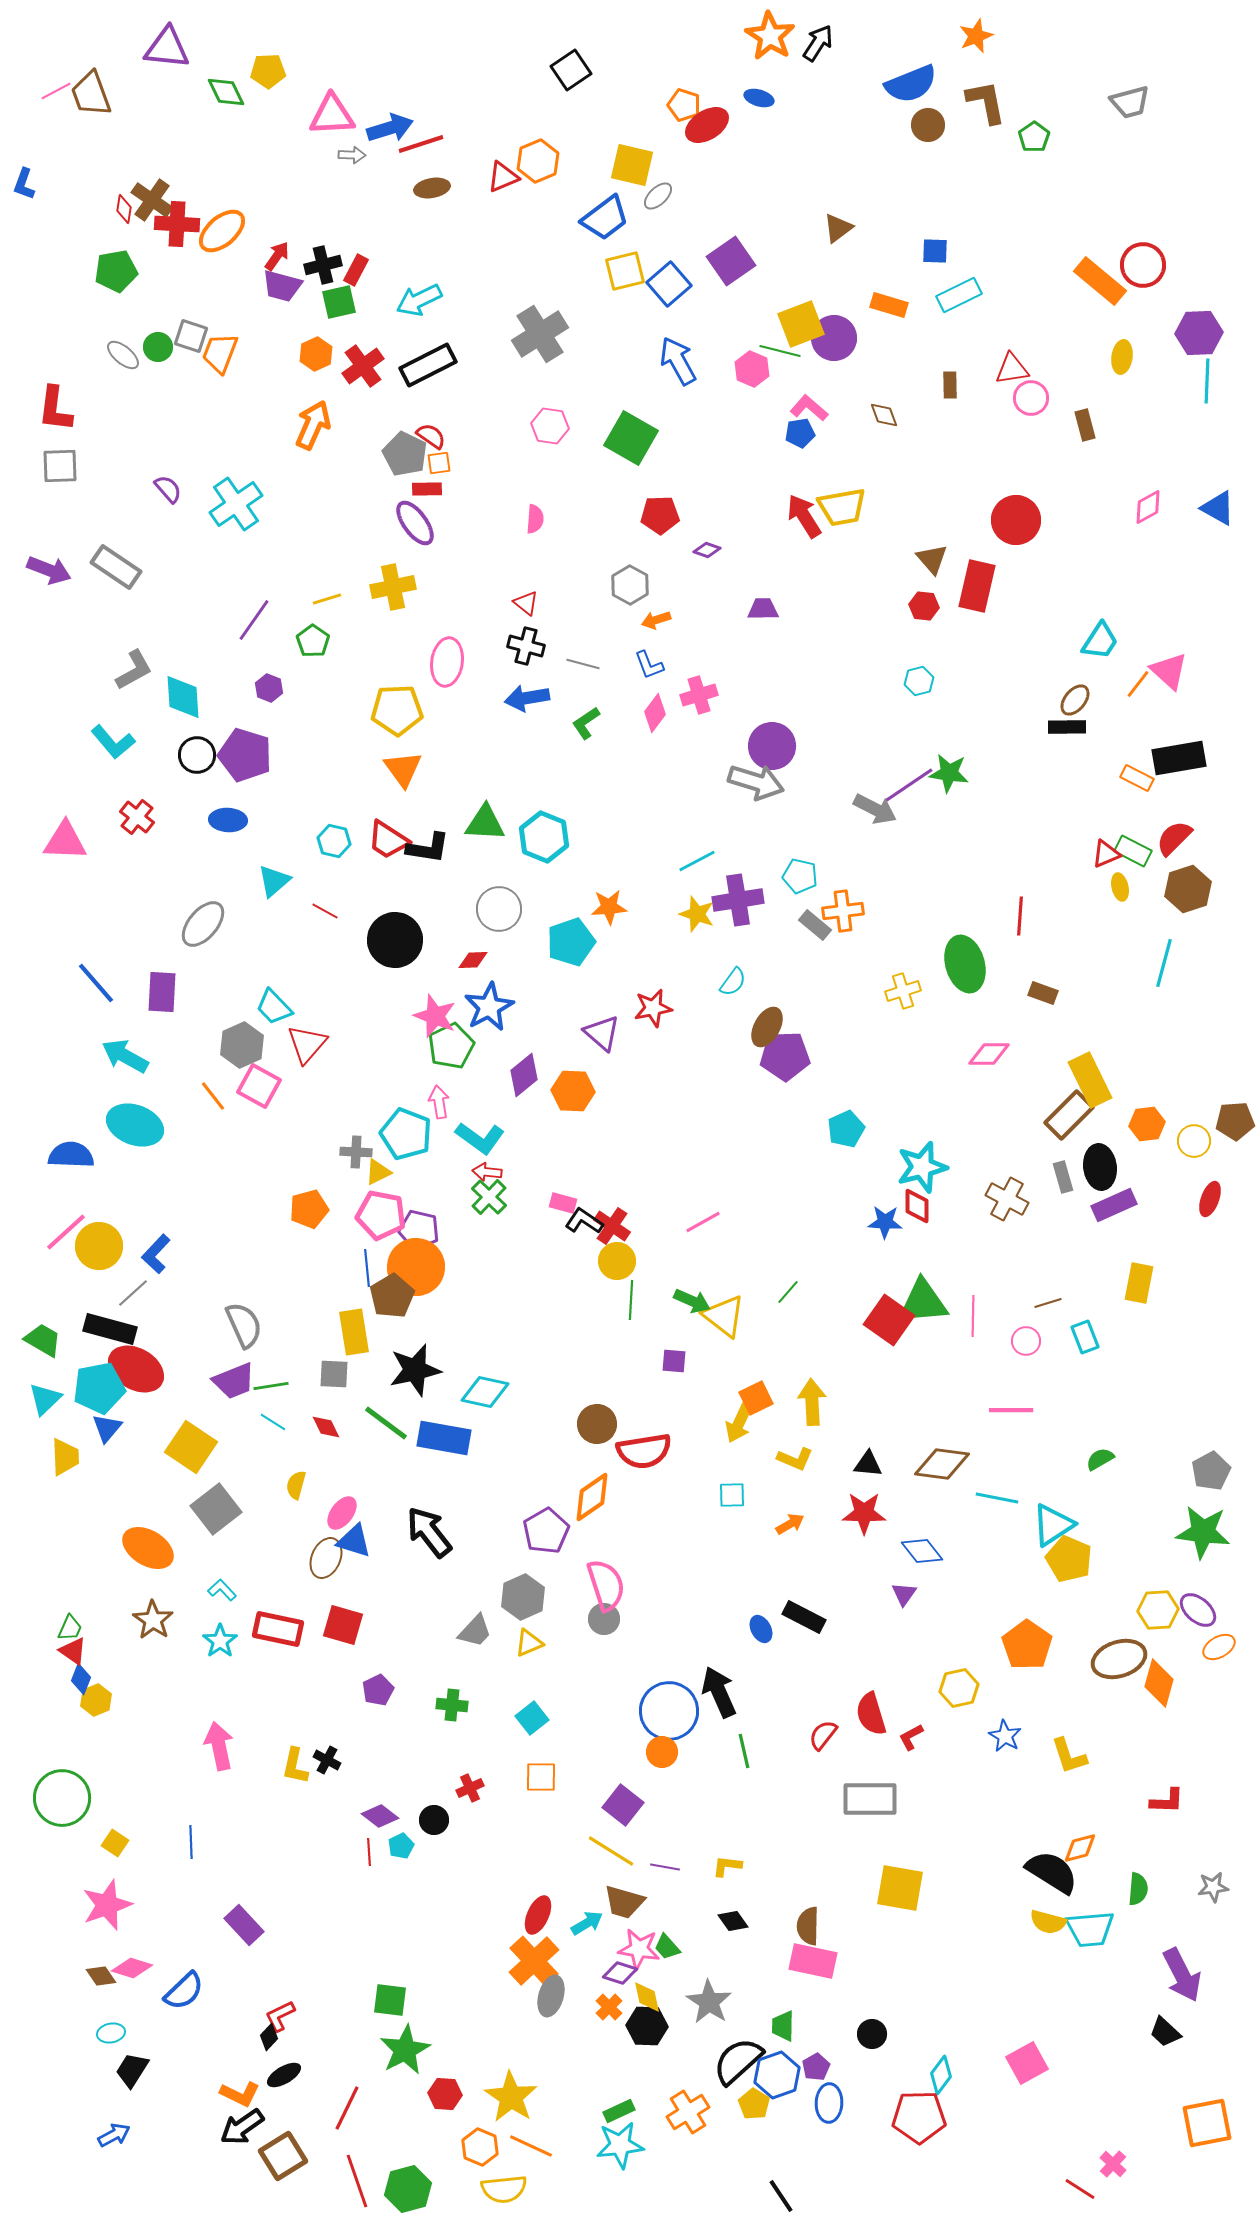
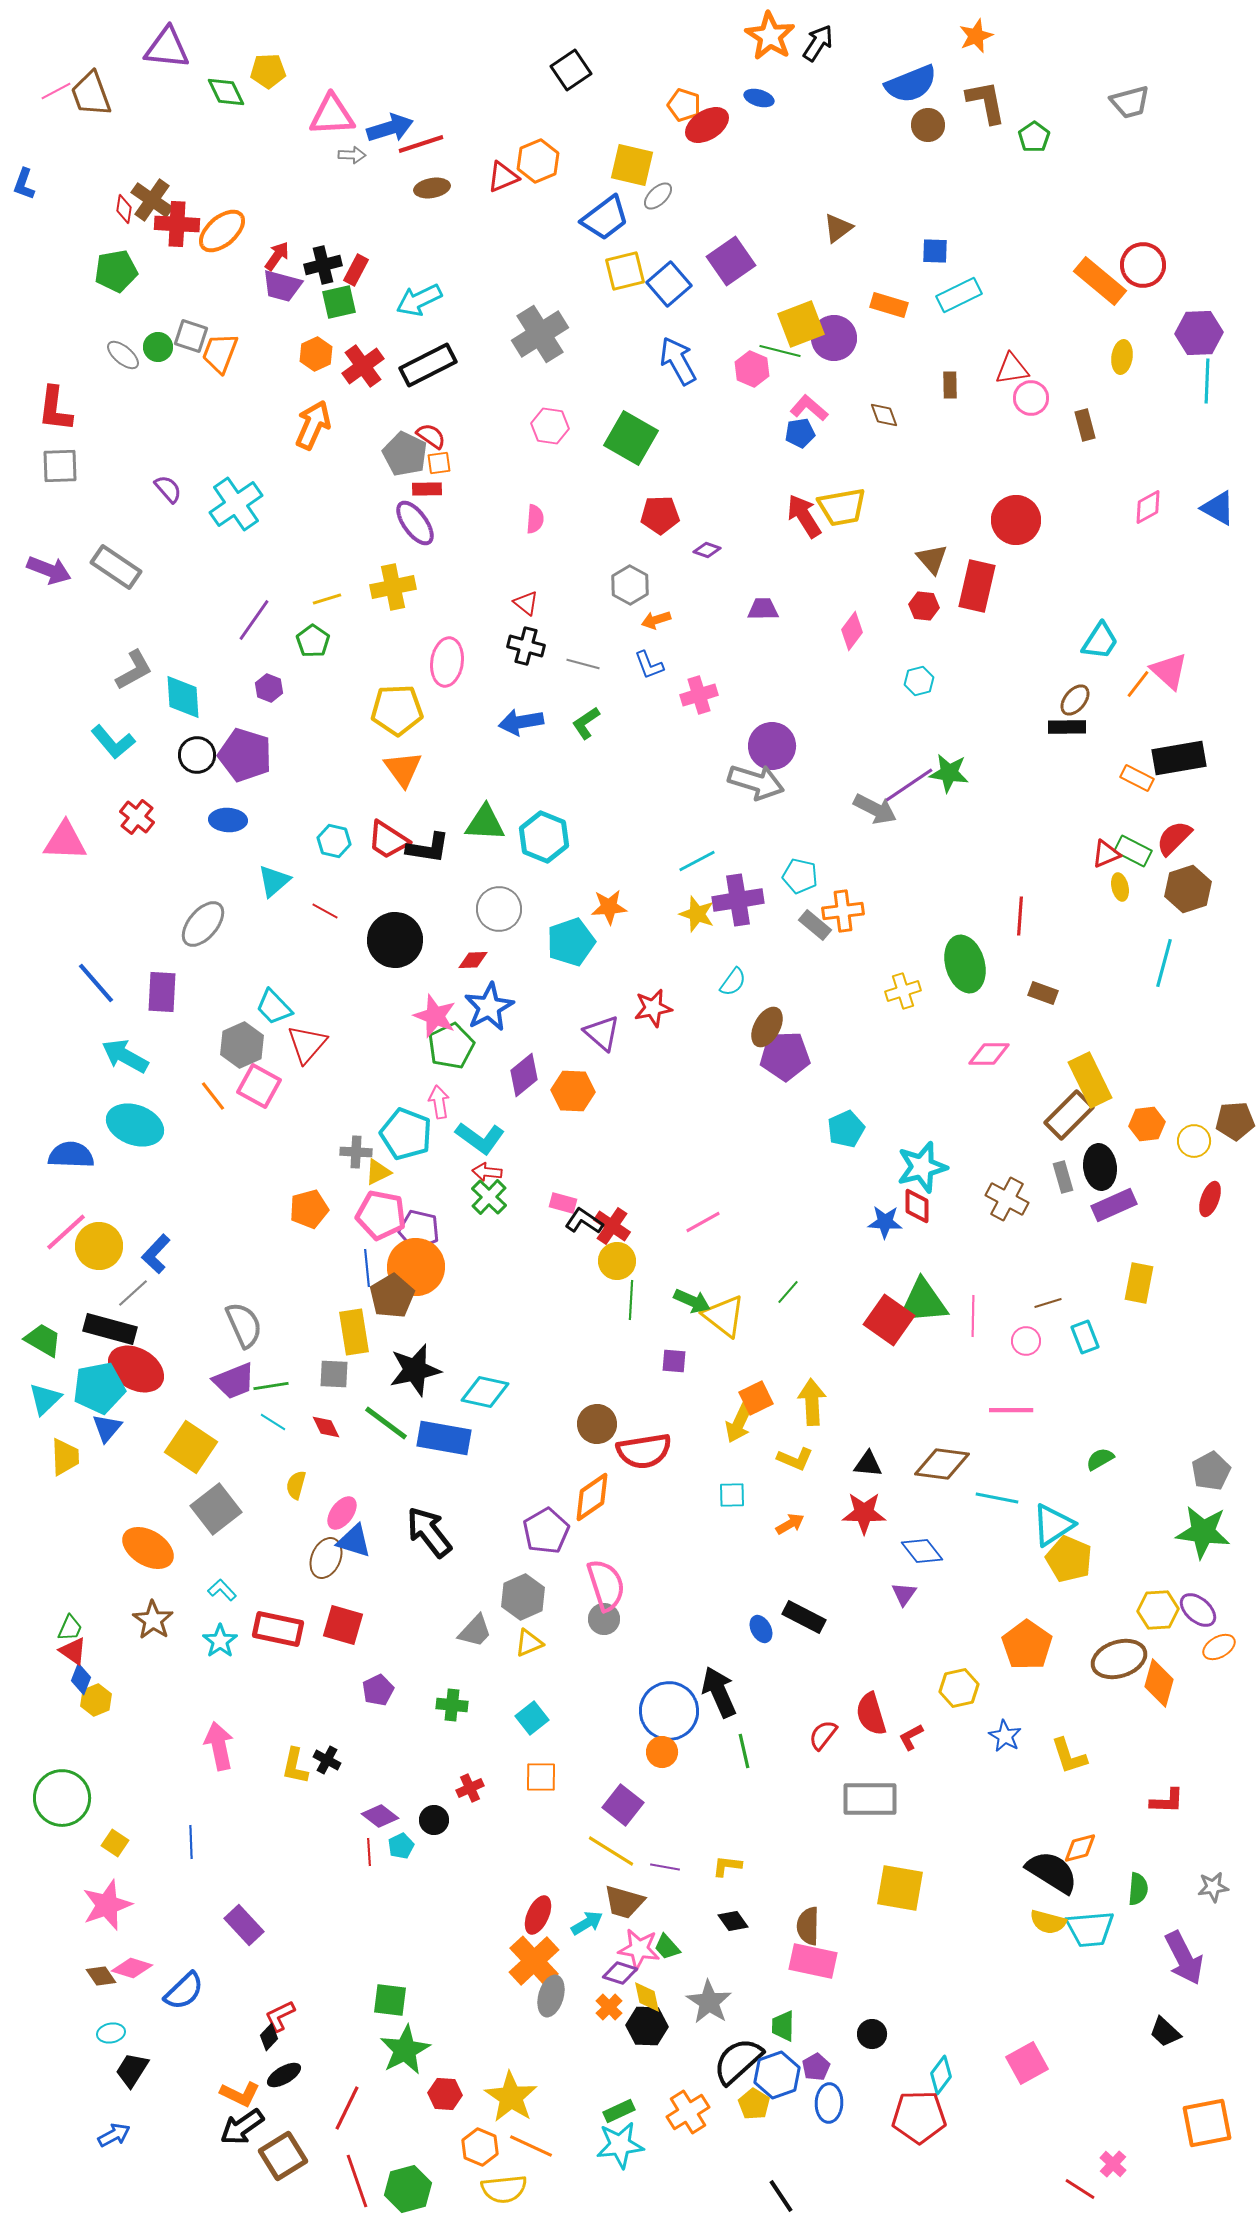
blue arrow at (527, 698): moved 6 px left, 24 px down
pink diamond at (655, 713): moved 197 px right, 82 px up
purple arrow at (1182, 1975): moved 2 px right, 17 px up
